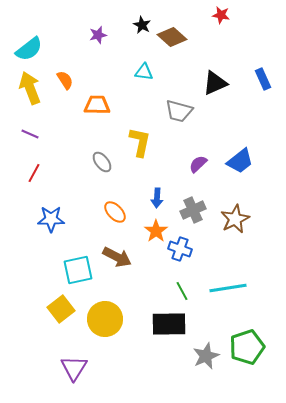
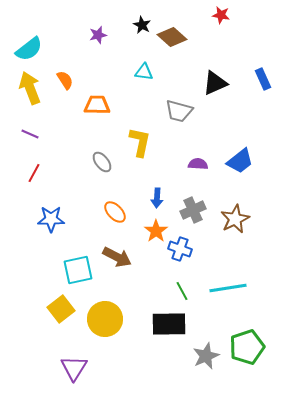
purple semicircle: rotated 48 degrees clockwise
